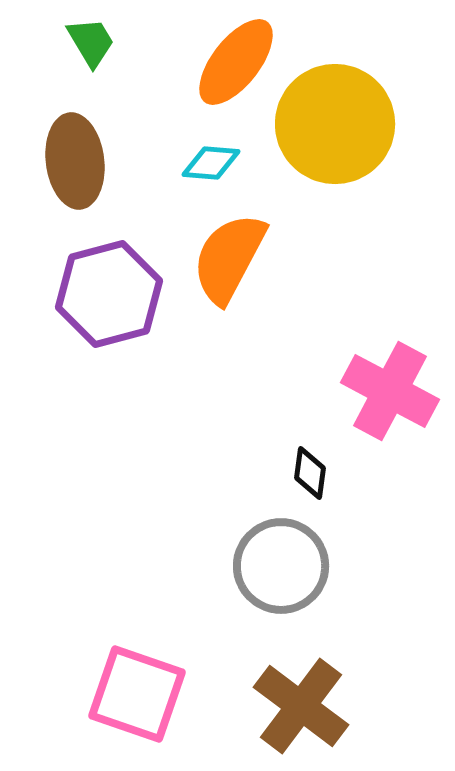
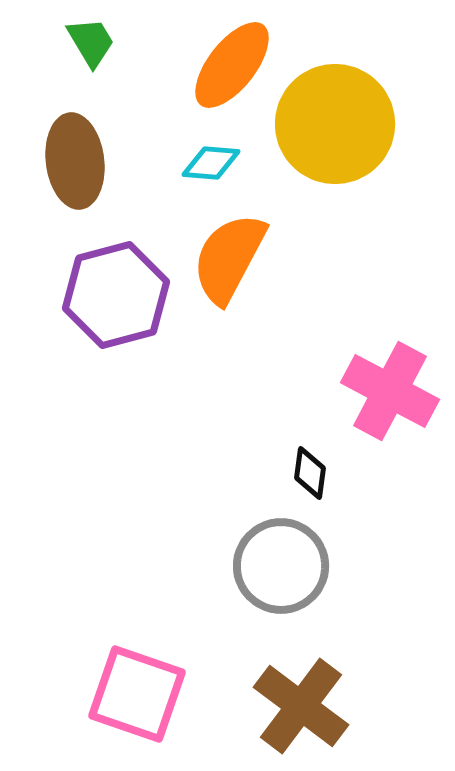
orange ellipse: moved 4 px left, 3 px down
purple hexagon: moved 7 px right, 1 px down
